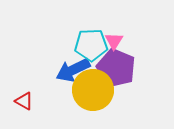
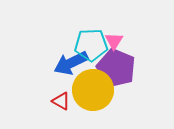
blue arrow: moved 2 px left, 7 px up
red triangle: moved 37 px right
